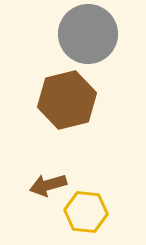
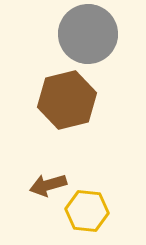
yellow hexagon: moved 1 px right, 1 px up
